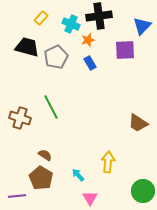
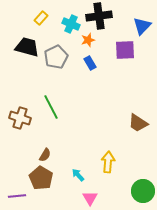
brown semicircle: rotated 88 degrees clockwise
